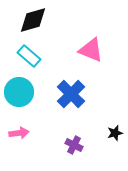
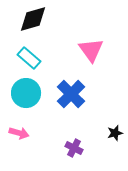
black diamond: moved 1 px up
pink triangle: rotated 32 degrees clockwise
cyan rectangle: moved 2 px down
cyan circle: moved 7 px right, 1 px down
pink arrow: rotated 24 degrees clockwise
purple cross: moved 3 px down
